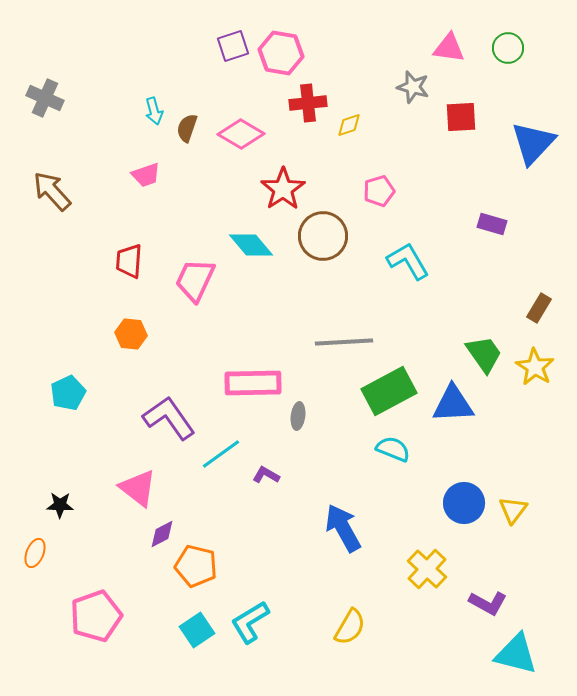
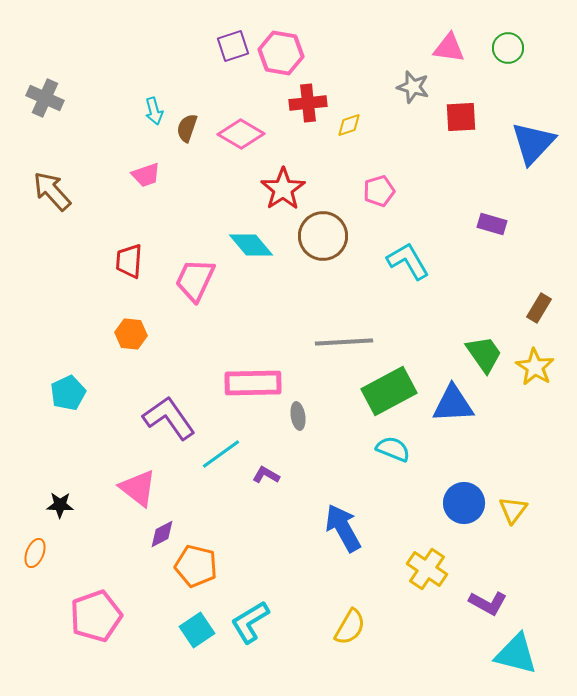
gray ellipse at (298, 416): rotated 16 degrees counterclockwise
yellow cross at (427, 569): rotated 9 degrees counterclockwise
